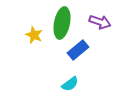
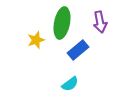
purple arrow: rotated 60 degrees clockwise
yellow star: moved 2 px right, 5 px down; rotated 30 degrees clockwise
